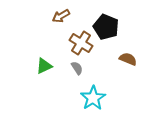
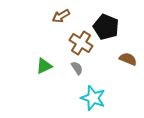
cyan star: rotated 20 degrees counterclockwise
